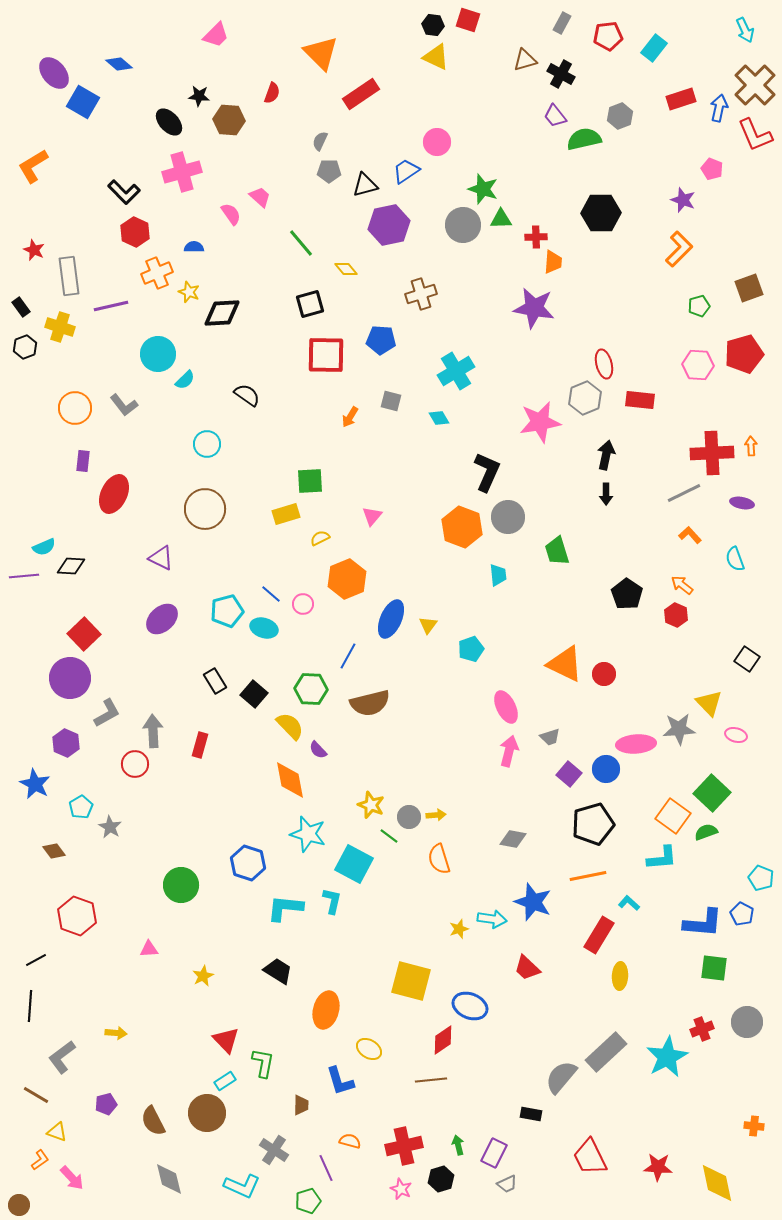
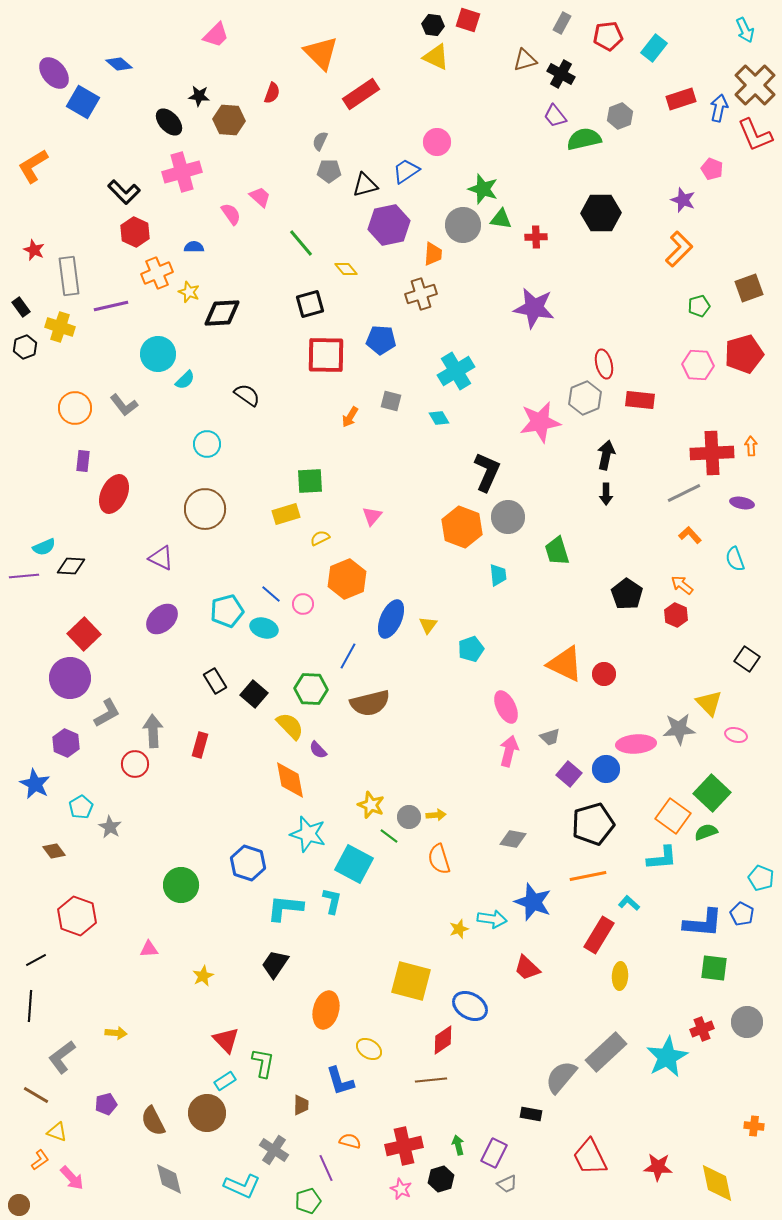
green triangle at (501, 219): rotated 10 degrees clockwise
orange trapezoid at (553, 262): moved 120 px left, 8 px up
black trapezoid at (278, 971): moved 3 px left, 7 px up; rotated 88 degrees counterclockwise
blue ellipse at (470, 1006): rotated 8 degrees clockwise
